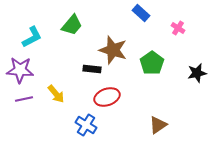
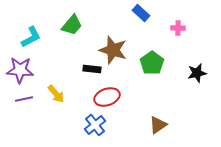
pink cross: rotated 32 degrees counterclockwise
cyan L-shape: moved 1 px left
blue cross: moved 9 px right; rotated 20 degrees clockwise
